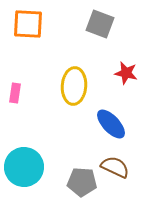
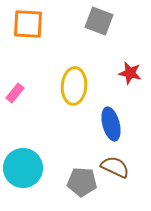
gray square: moved 1 px left, 3 px up
red star: moved 4 px right
pink rectangle: rotated 30 degrees clockwise
blue ellipse: rotated 28 degrees clockwise
cyan circle: moved 1 px left, 1 px down
